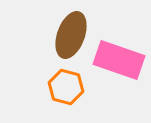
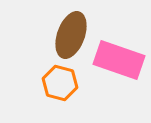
orange hexagon: moved 6 px left, 4 px up
